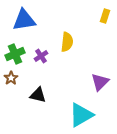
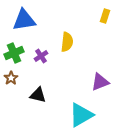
green cross: moved 1 px left, 1 px up
purple triangle: rotated 24 degrees clockwise
